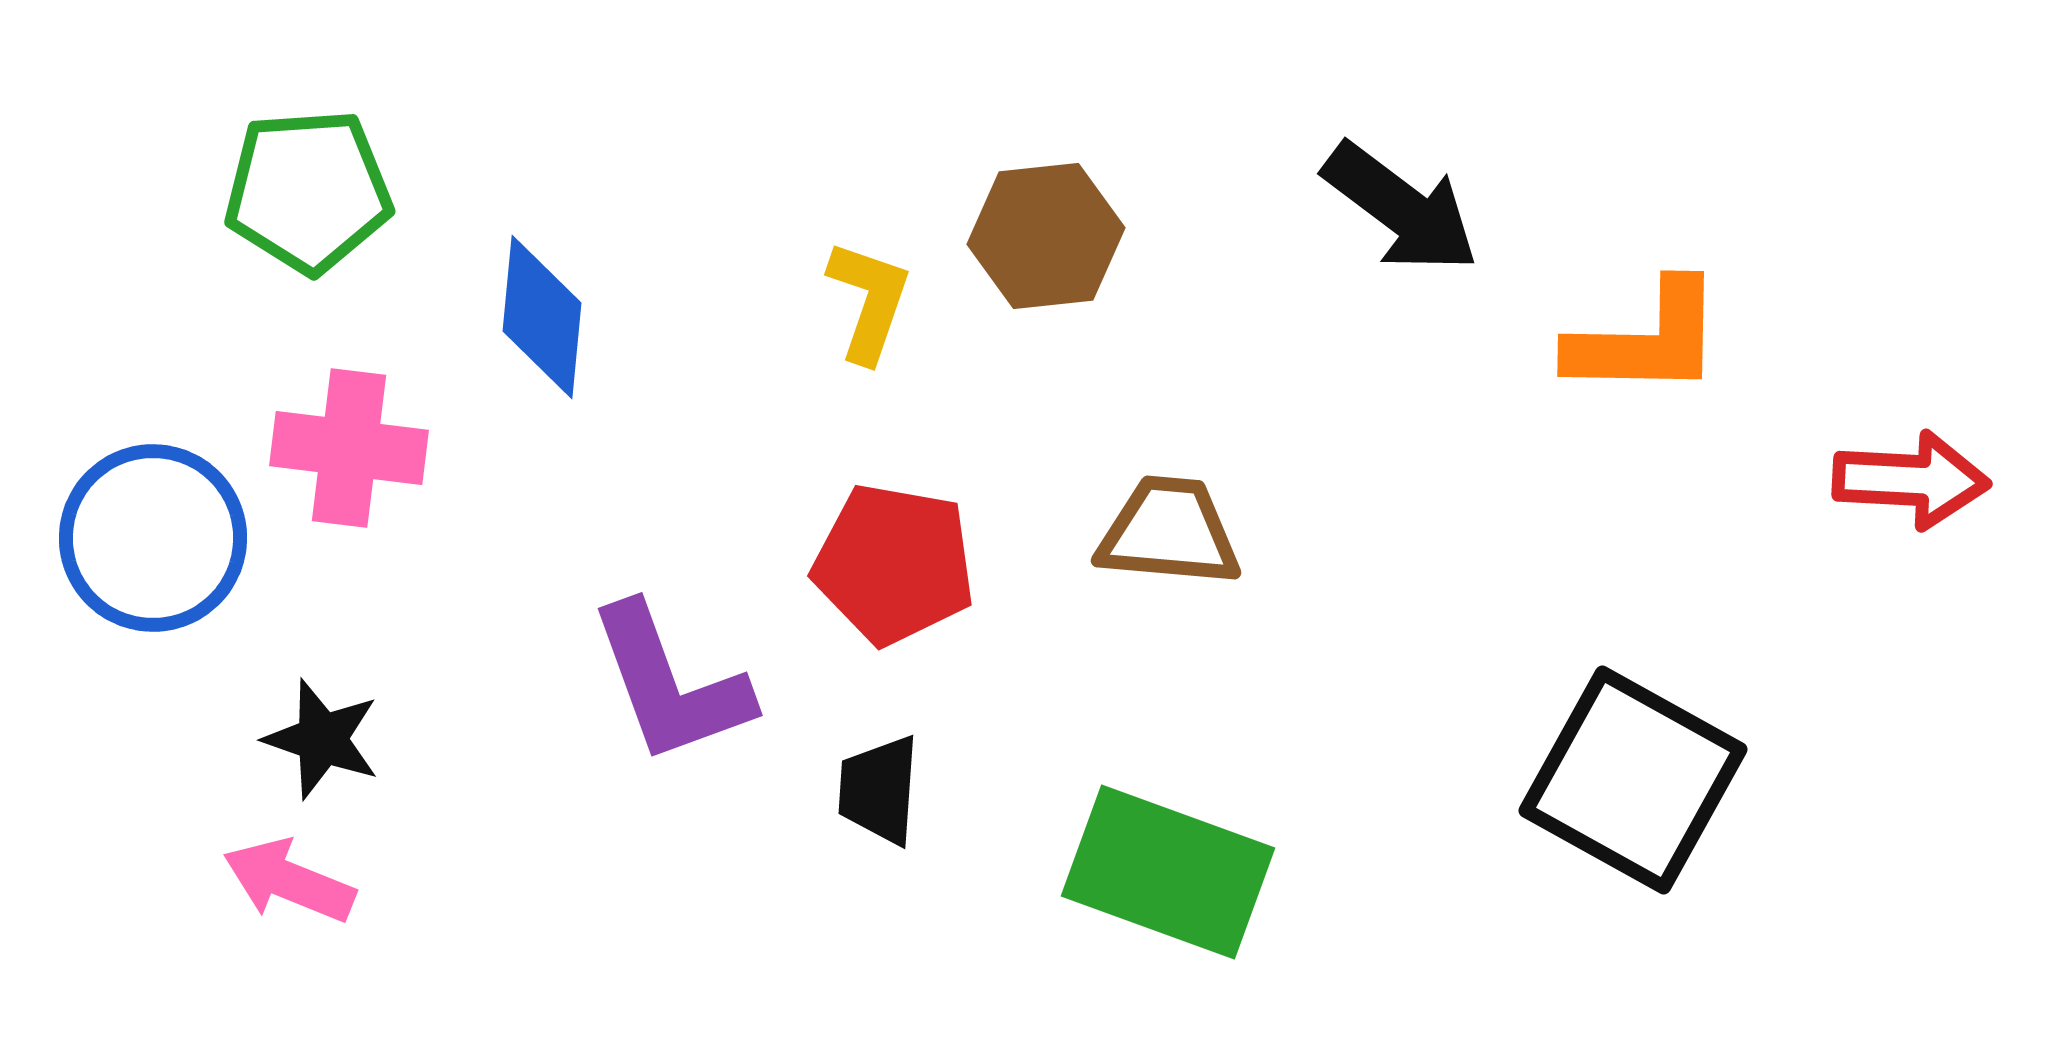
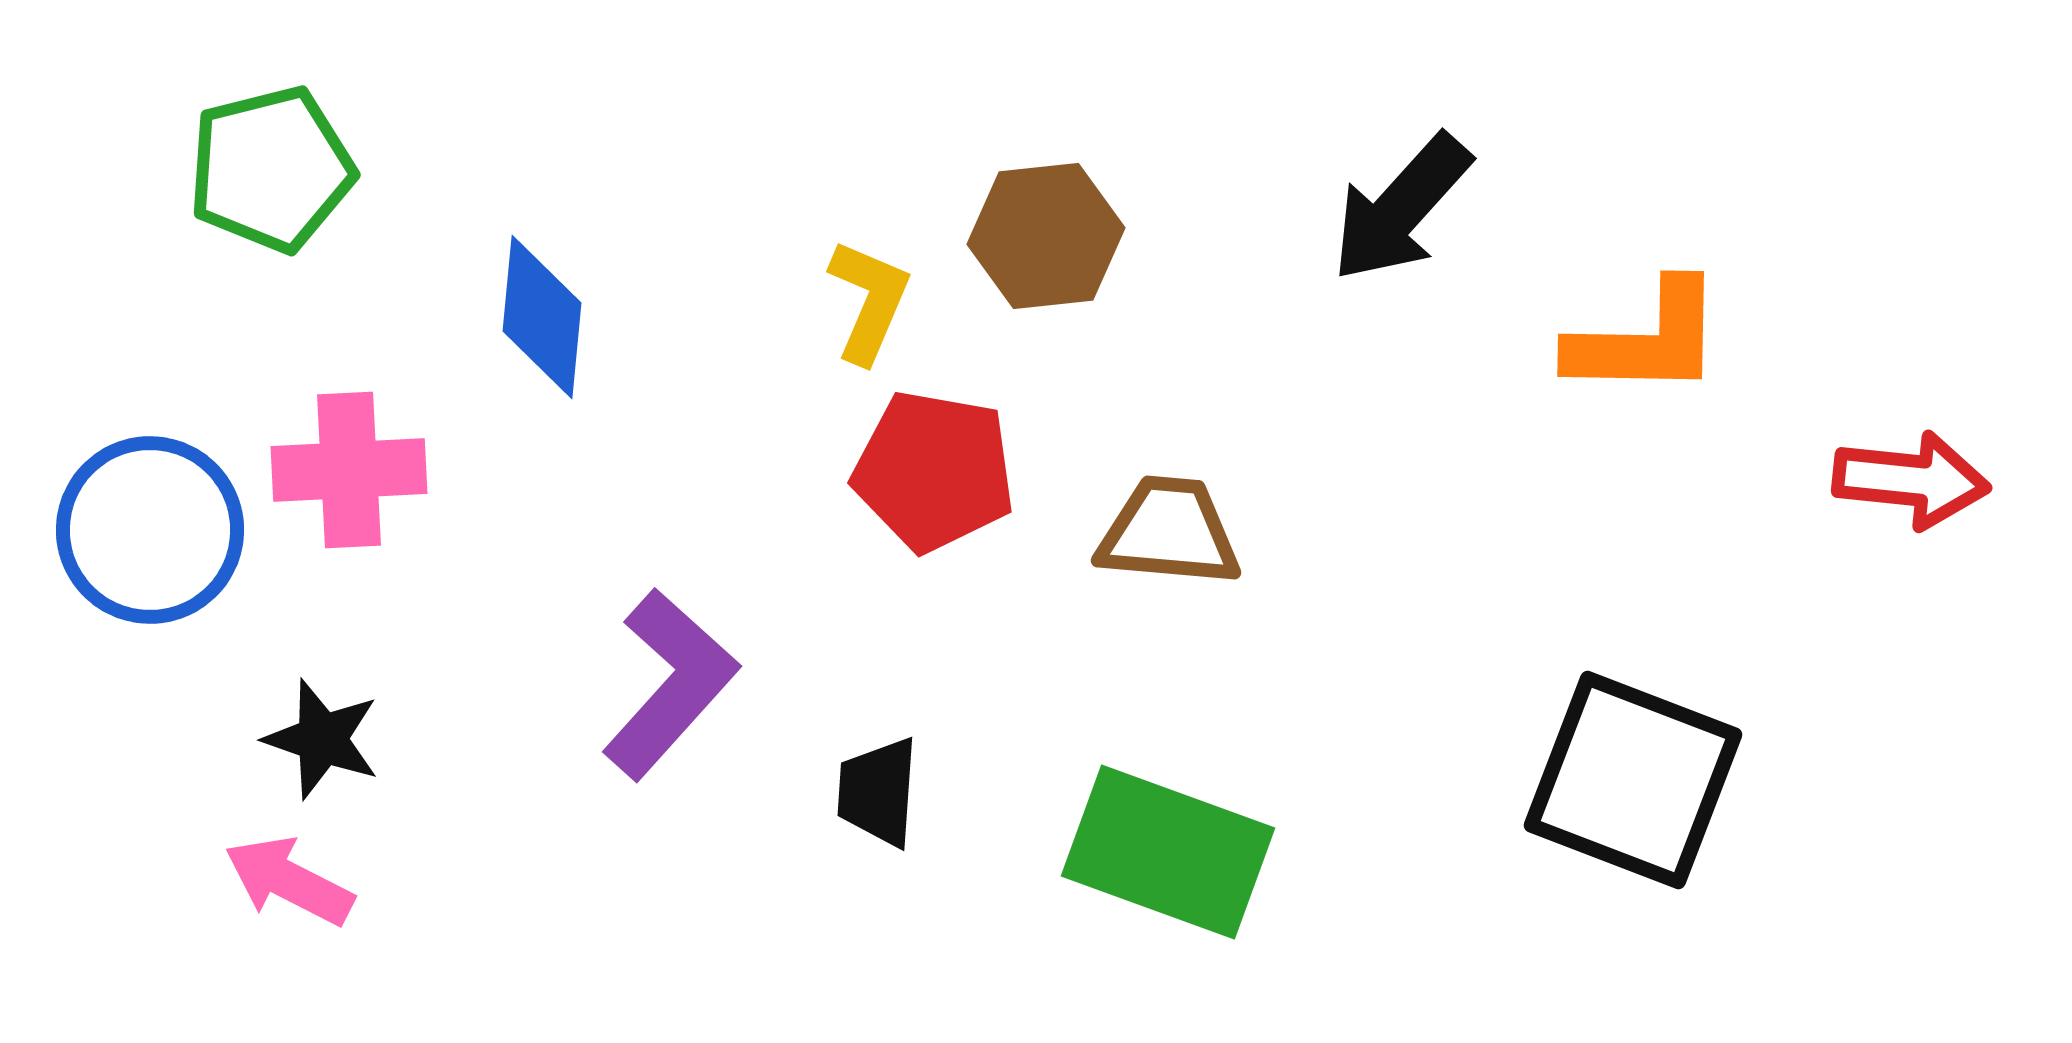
green pentagon: moved 37 px left, 22 px up; rotated 10 degrees counterclockwise
black arrow: rotated 95 degrees clockwise
yellow L-shape: rotated 4 degrees clockwise
pink cross: moved 22 px down; rotated 10 degrees counterclockwise
red arrow: rotated 3 degrees clockwise
blue circle: moved 3 px left, 8 px up
red pentagon: moved 40 px right, 93 px up
purple L-shape: rotated 118 degrees counterclockwise
black square: rotated 8 degrees counterclockwise
black trapezoid: moved 1 px left, 2 px down
green rectangle: moved 20 px up
pink arrow: rotated 5 degrees clockwise
